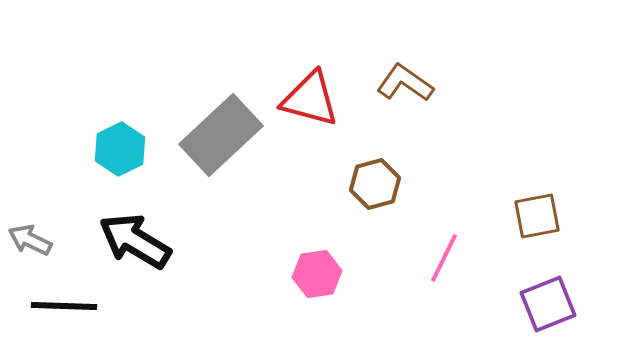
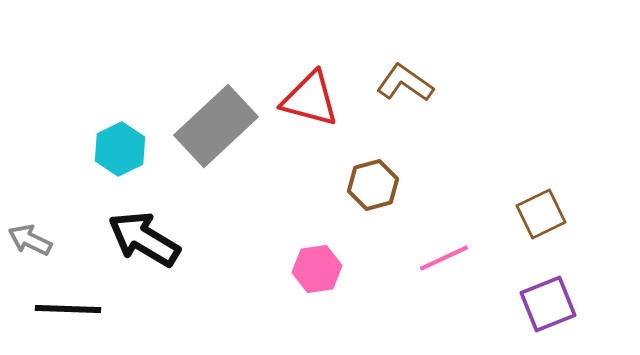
gray rectangle: moved 5 px left, 9 px up
brown hexagon: moved 2 px left, 1 px down
brown square: moved 4 px right, 2 px up; rotated 15 degrees counterclockwise
black arrow: moved 9 px right, 2 px up
pink line: rotated 39 degrees clockwise
pink hexagon: moved 5 px up
black line: moved 4 px right, 3 px down
